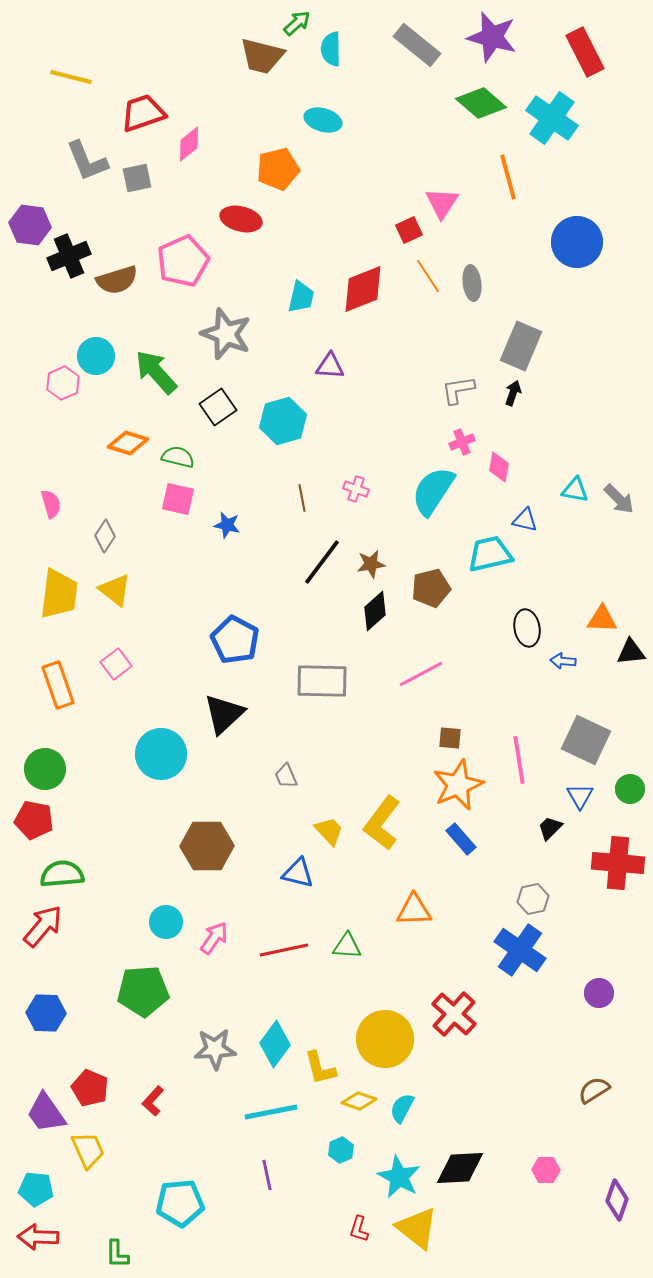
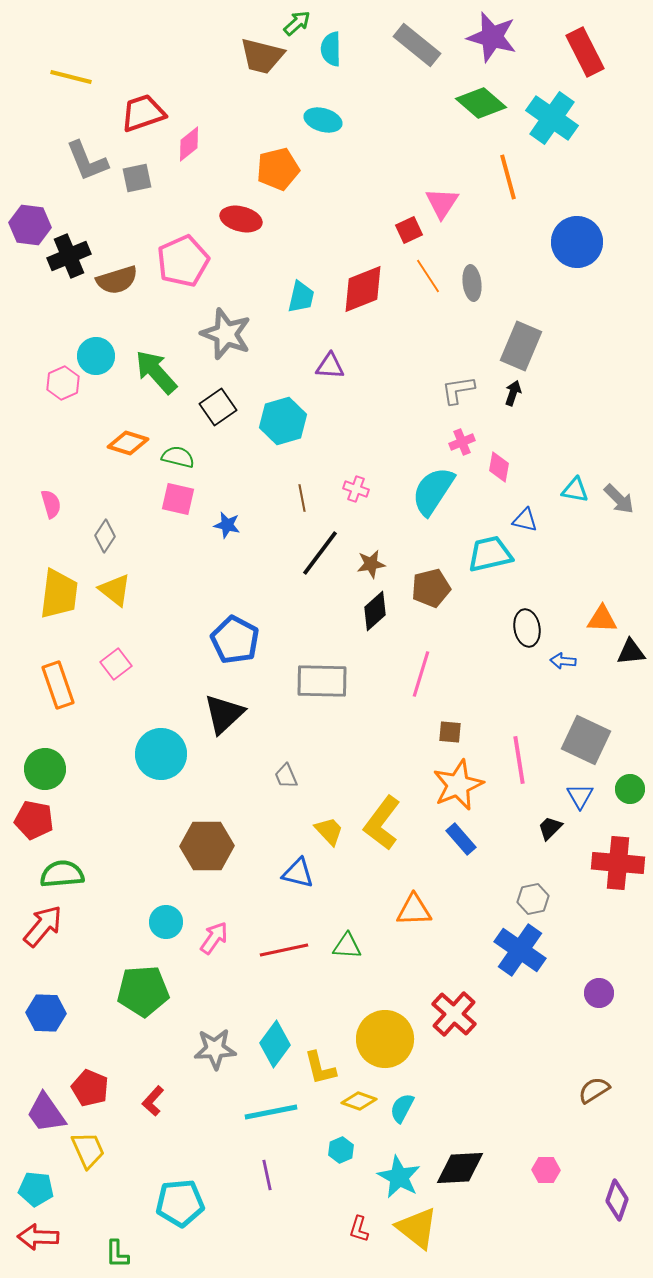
black line at (322, 562): moved 2 px left, 9 px up
pink line at (421, 674): rotated 45 degrees counterclockwise
brown square at (450, 738): moved 6 px up
